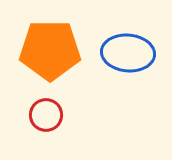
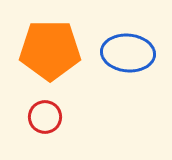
red circle: moved 1 px left, 2 px down
